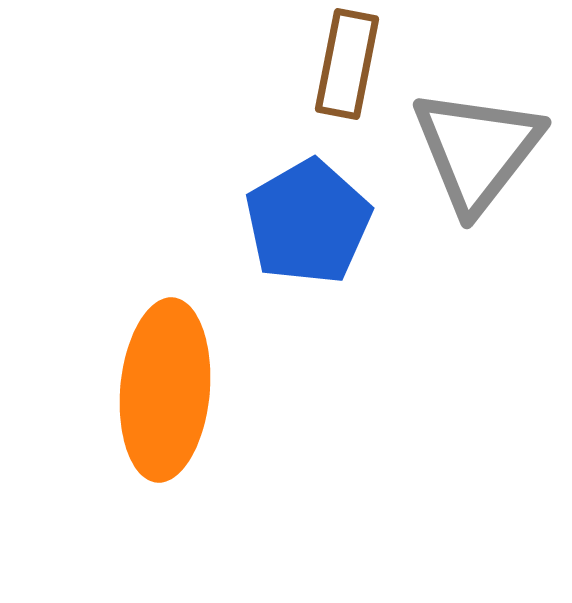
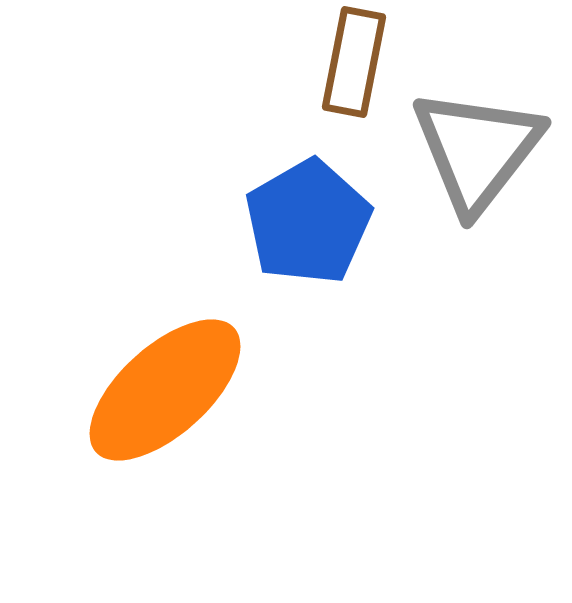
brown rectangle: moved 7 px right, 2 px up
orange ellipse: rotated 43 degrees clockwise
